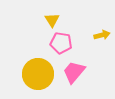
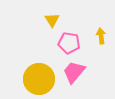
yellow arrow: moved 1 px left, 1 px down; rotated 84 degrees counterclockwise
pink pentagon: moved 8 px right
yellow circle: moved 1 px right, 5 px down
